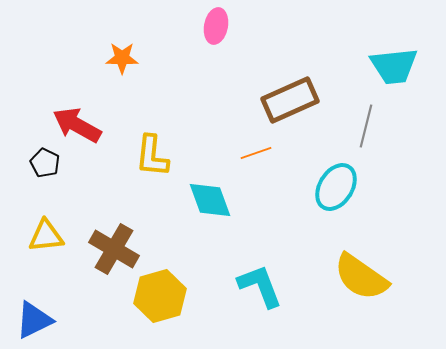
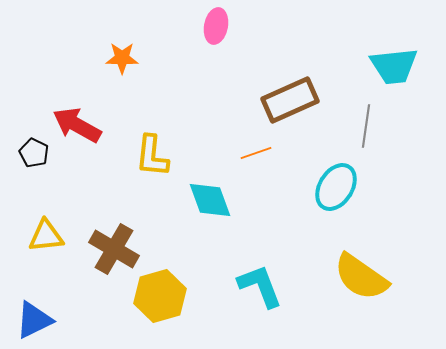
gray line: rotated 6 degrees counterclockwise
black pentagon: moved 11 px left, 10 px up
